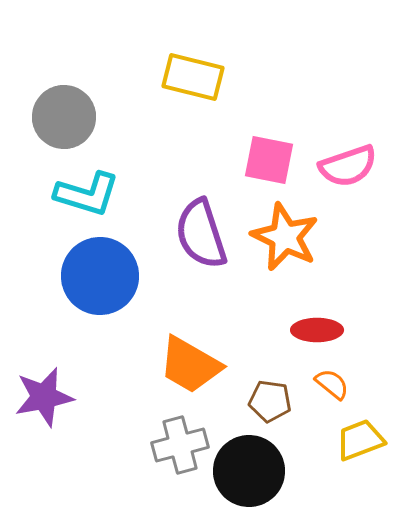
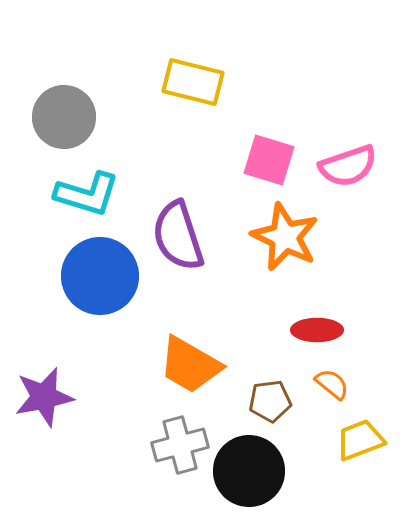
yellow rectangle: moved 5 px down
pink square: rotated 6 degrees clockwise
purple semicircle: moved 23 px left, 2 px down
brown pentagon: rotated 15 degrees counterclockwise
